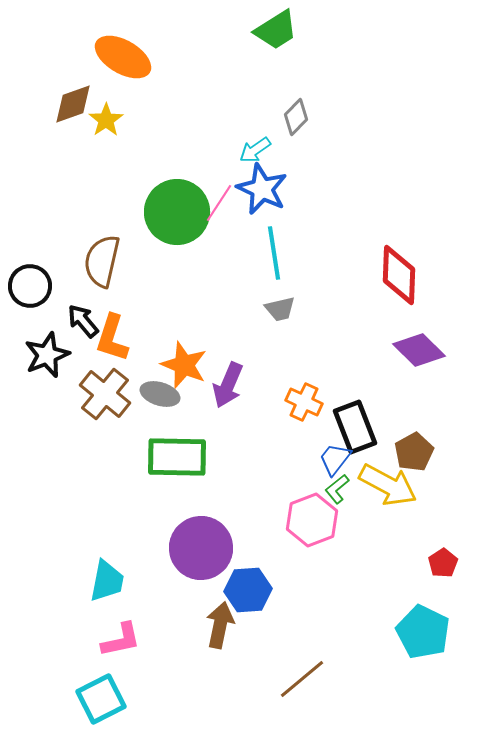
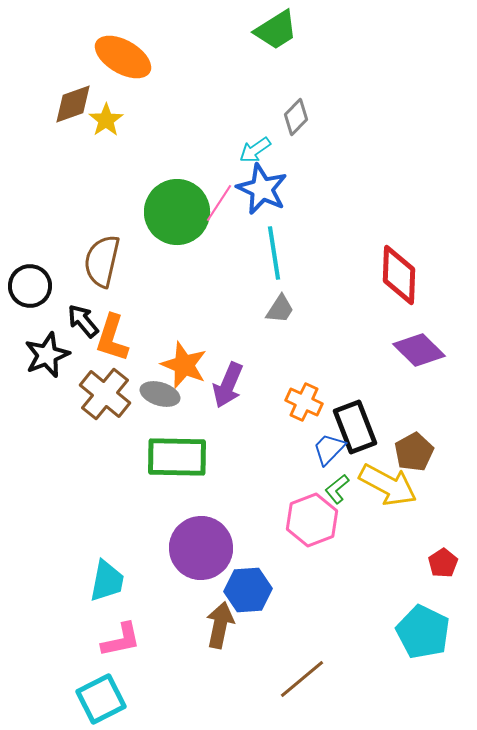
gray trapezoid: rotated 44 degrees counterclockwise
blue trapezoid: moved 6 px left, 10 px up; rotated 6 degrees clockwise
